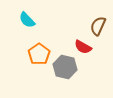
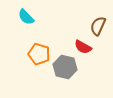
cyan semicircle: moved 1 px left, 3 px up
orange pentagon: rotated 20 degrees counterclockwise
